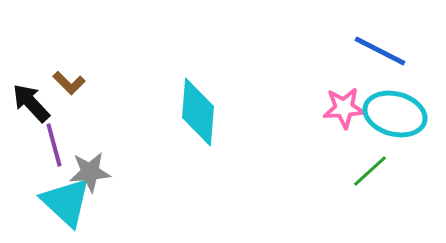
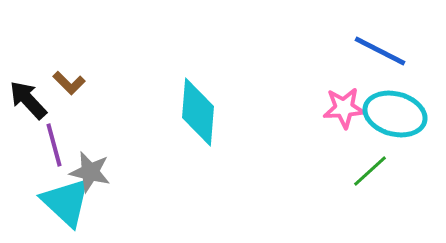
black arrow: moved 3 px left, 3 px up
gray star: rotated 18 degrees clockwise
